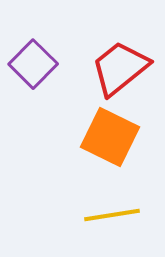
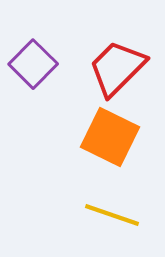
red trapezoid: moved 3 px left; rotated 6 degrees counterclockwise
yellow line: rotated 28 degrees clockwise
